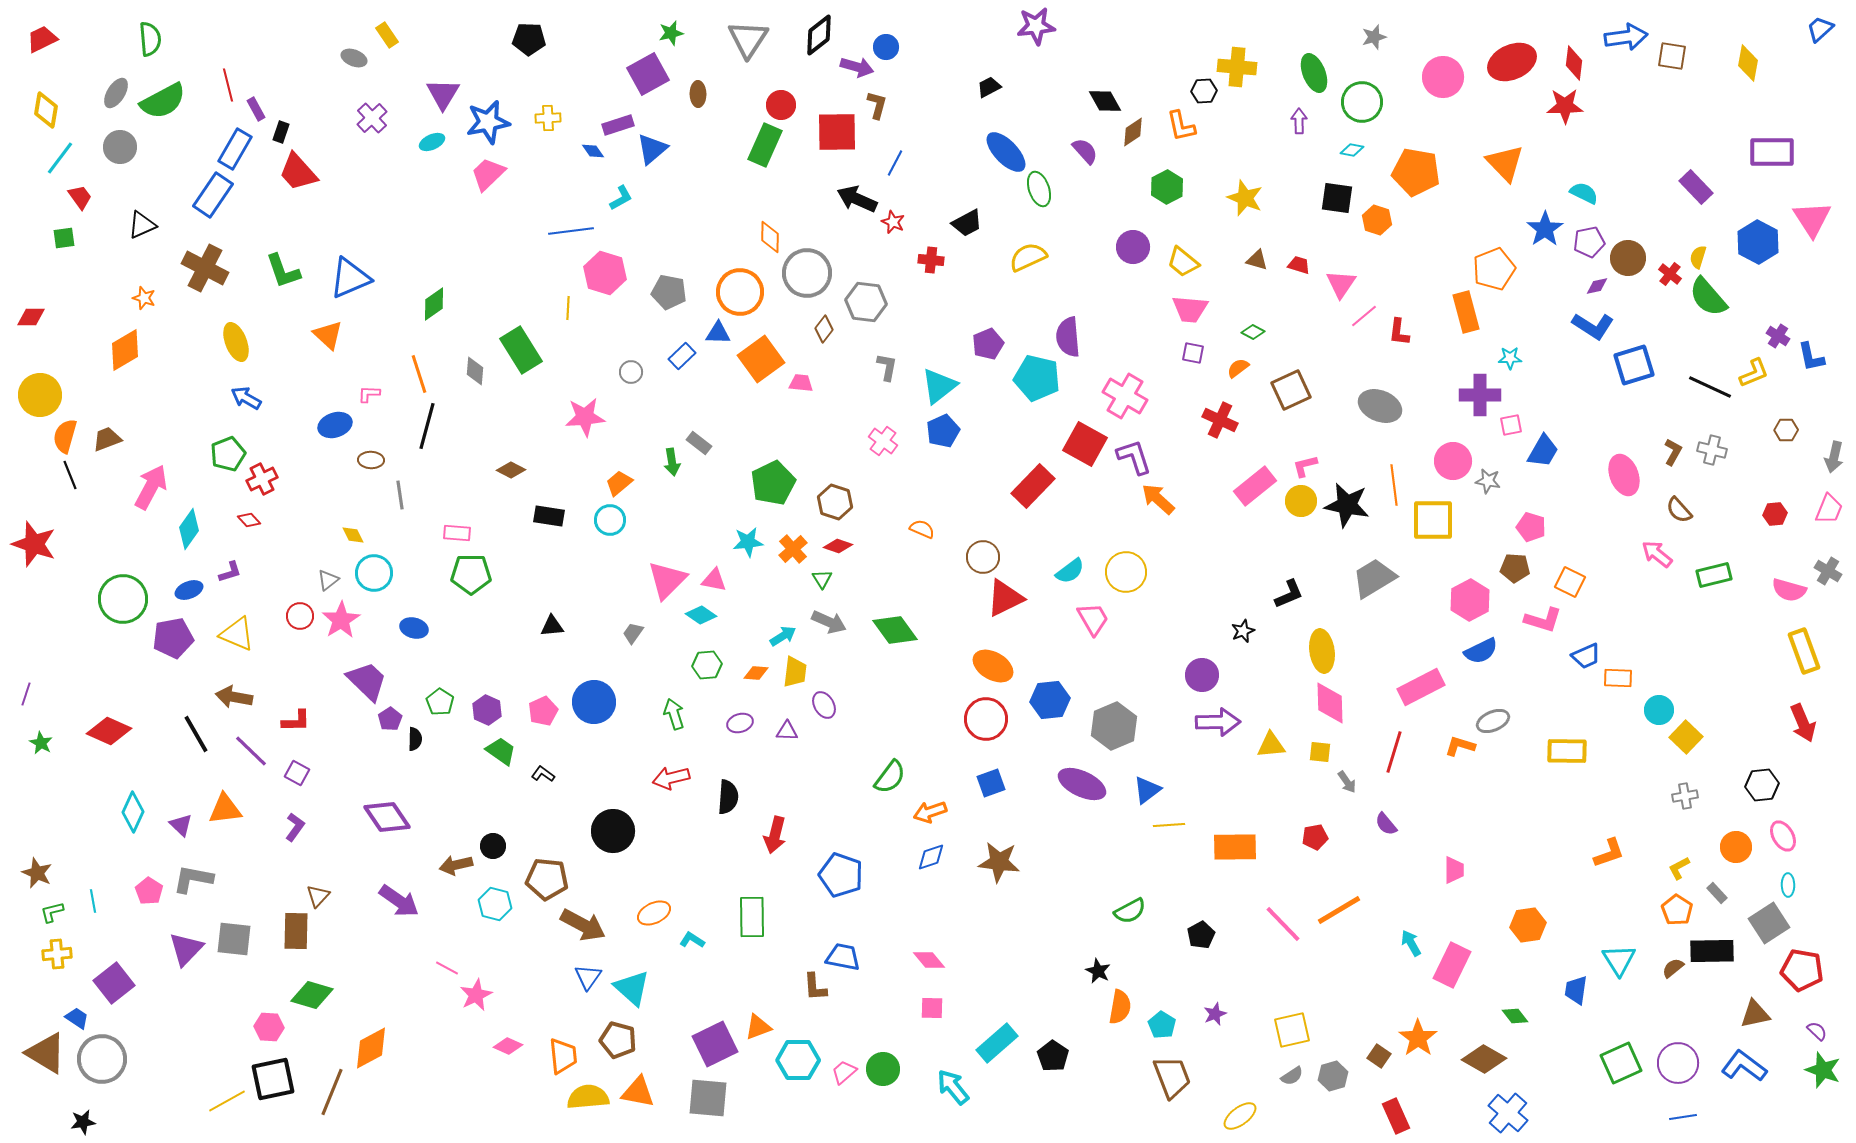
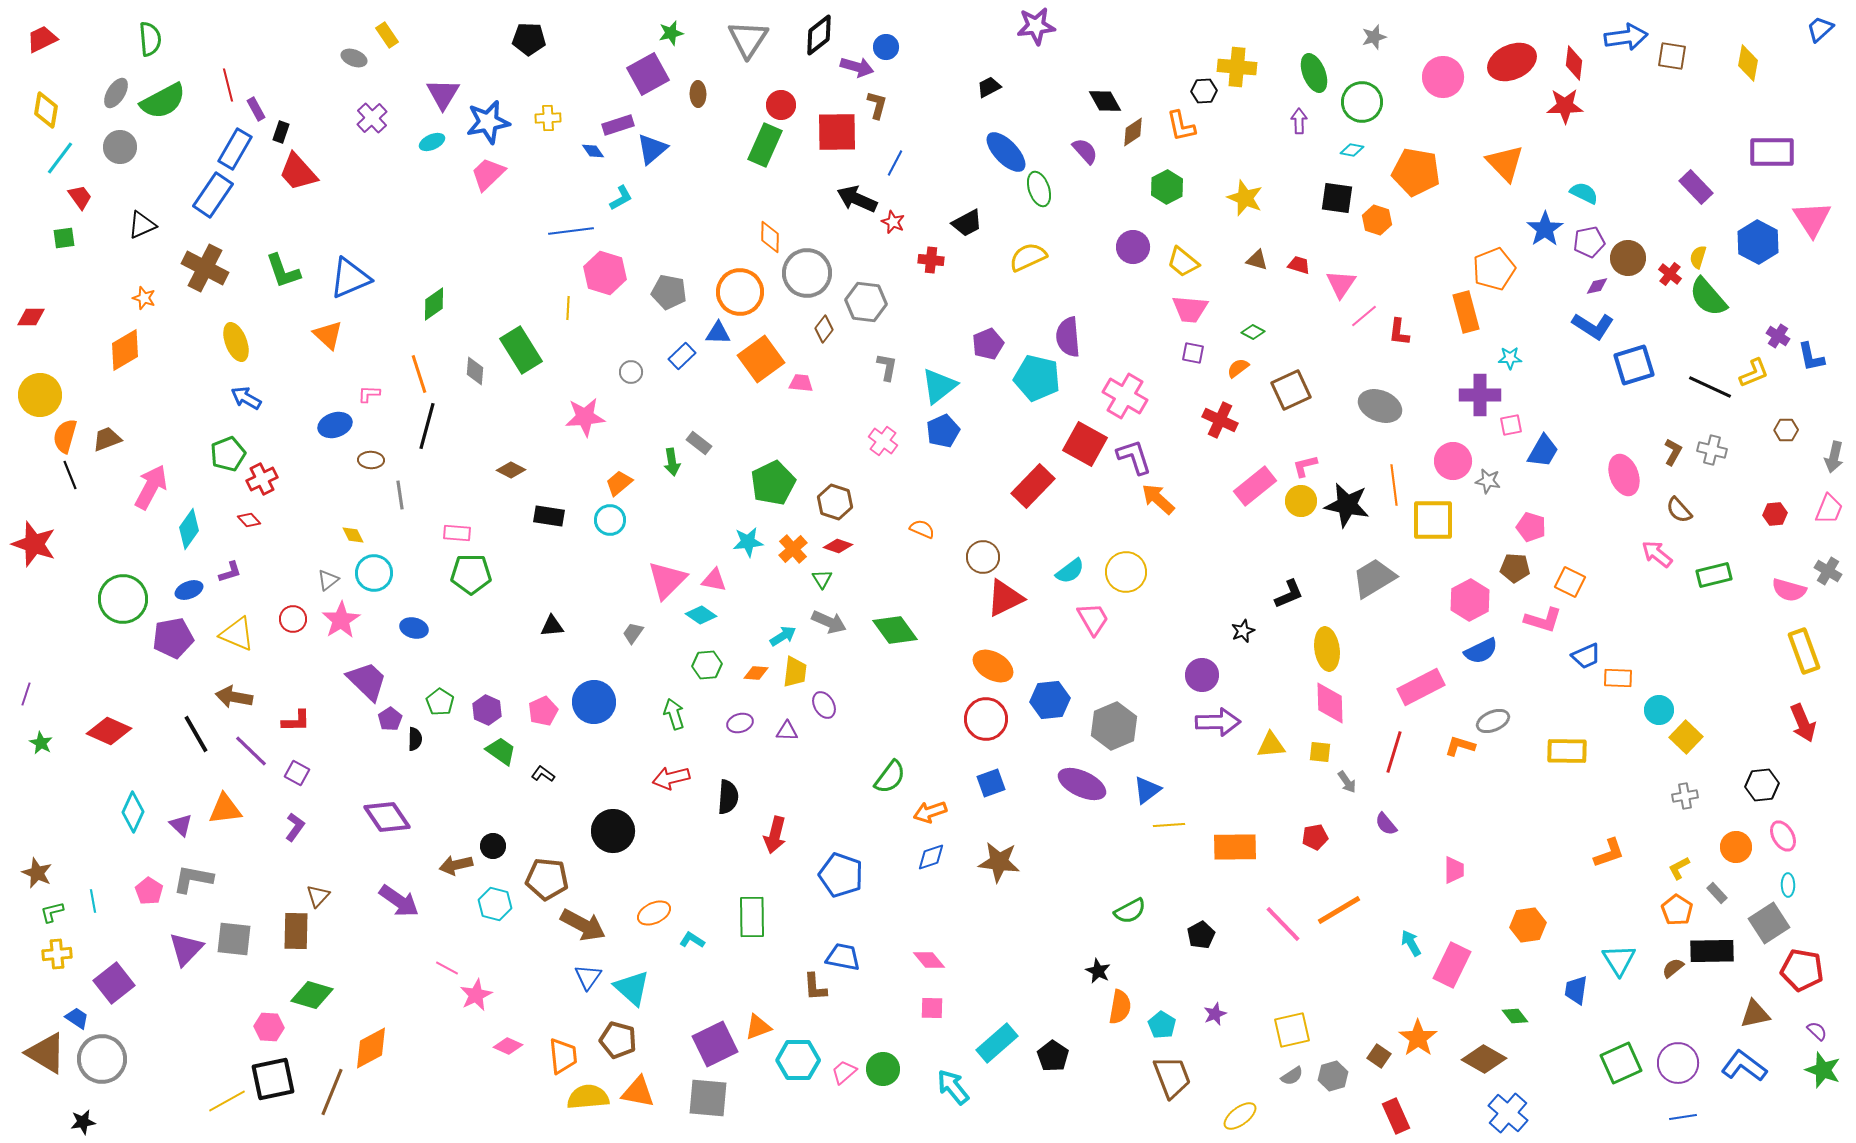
red circle at (300, 616): moved 7 px left, 3 px down
yellow ellipse at (1322, 651): moved 5 px right, 2 px up
